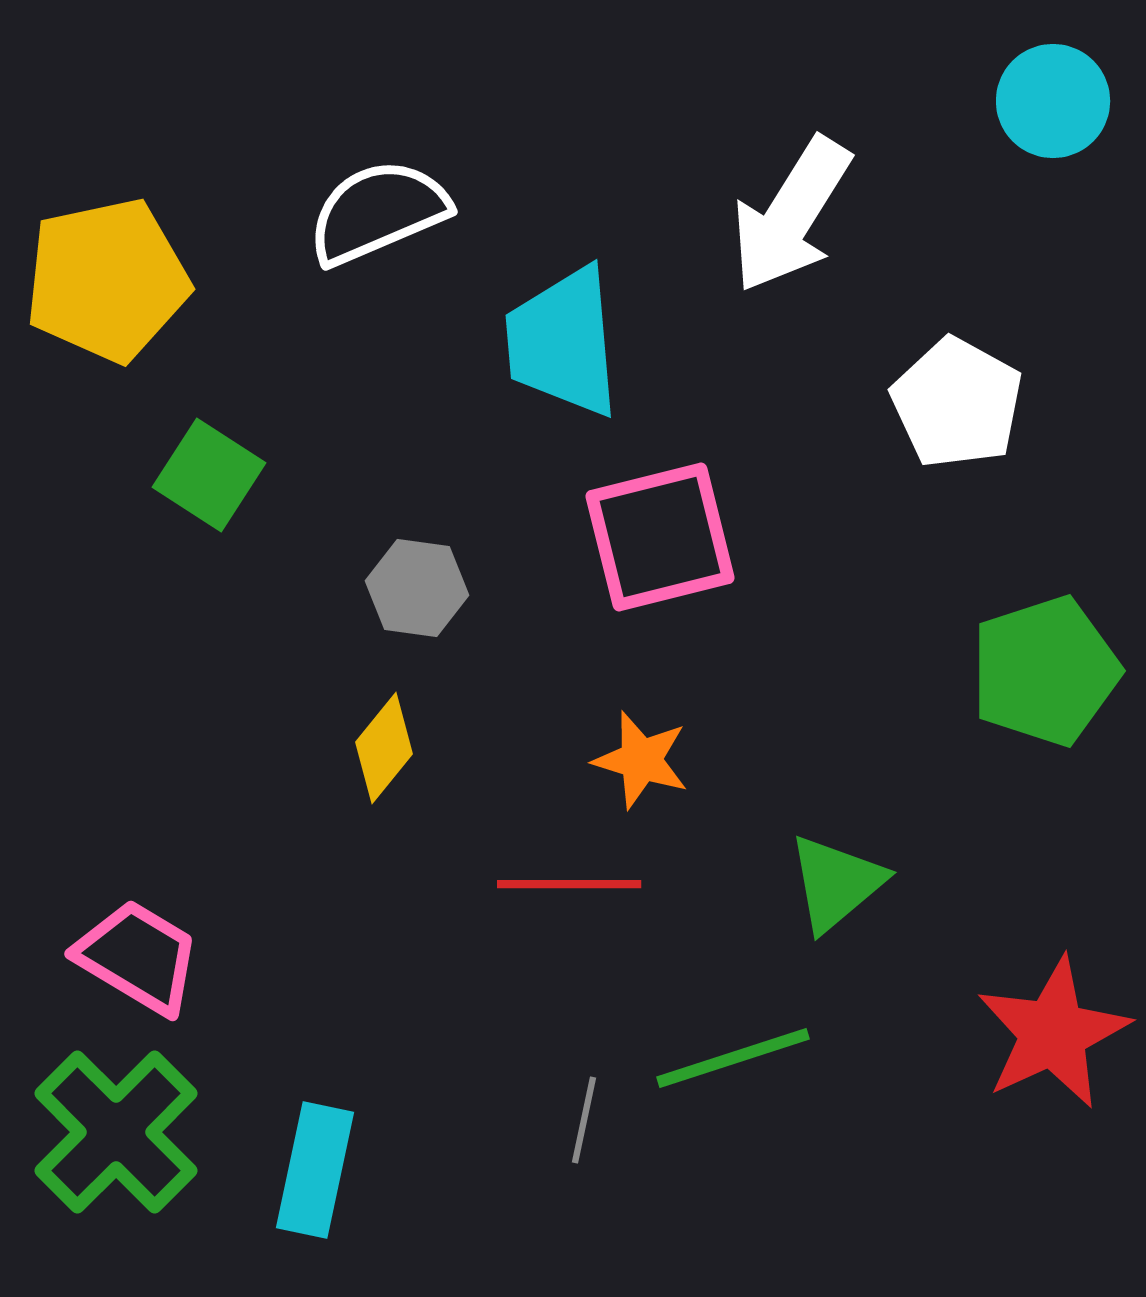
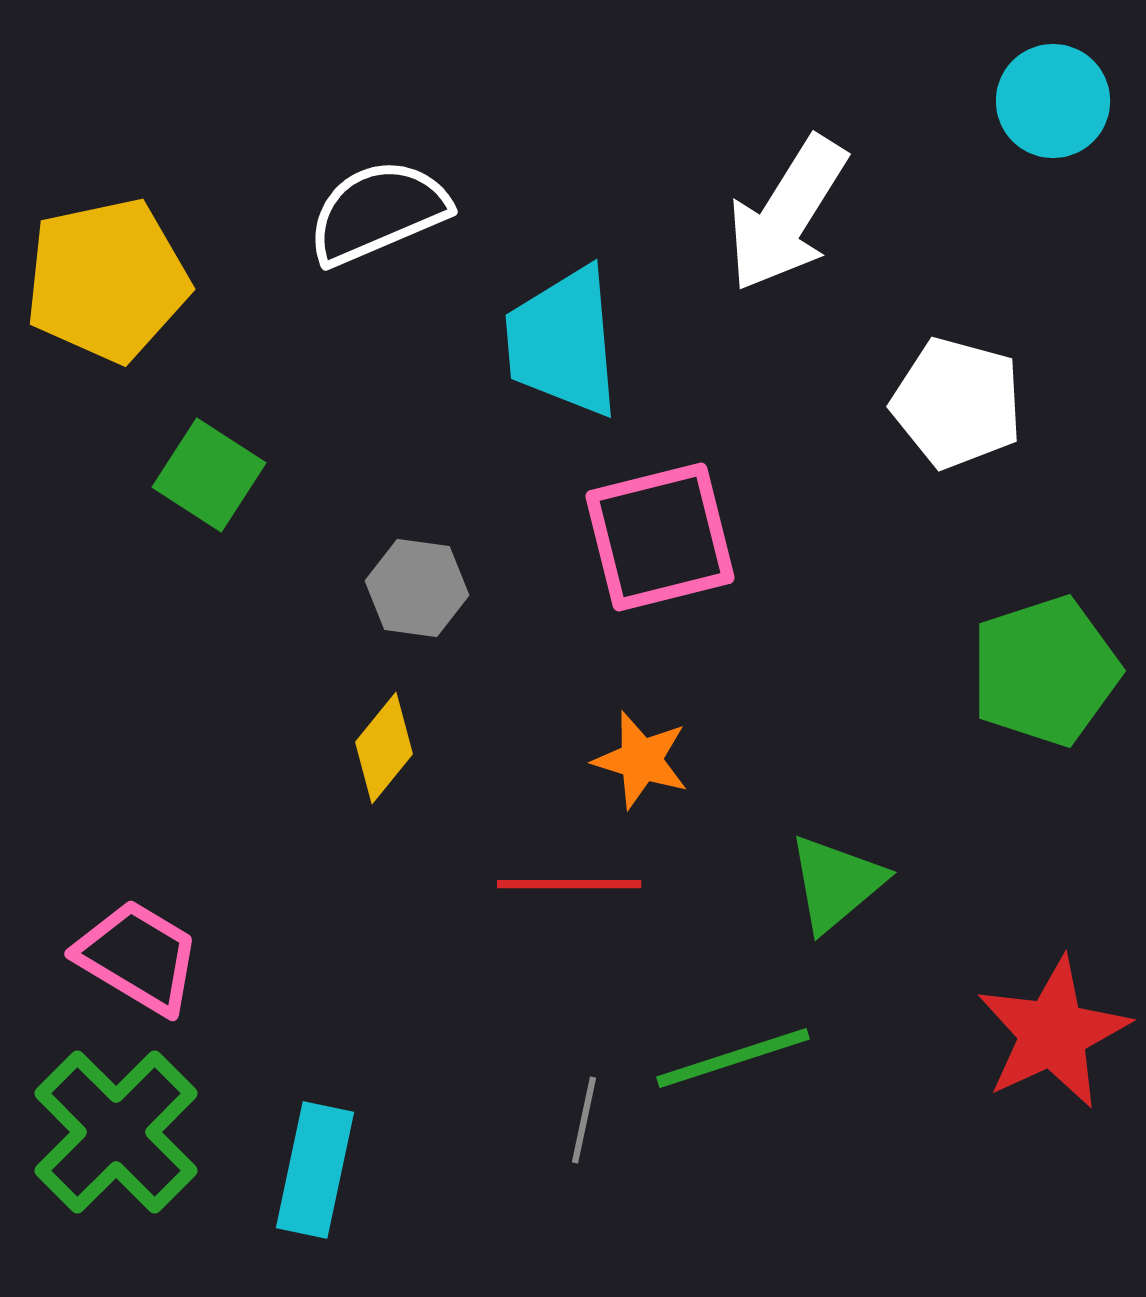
white arrow: moved 4 px left, 1 px up
white pentagon: rotated 14 degrees counterclockwise
